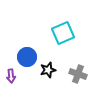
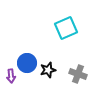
cyan square: moved 3 px right, 5 px up
blue circle: moved 6 px down
